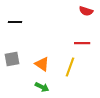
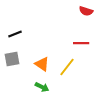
black line: moved 12 px down; rotated 24 degrees counterclockwise
red line: moved 1 px left
yellow line: moved 3 px left; rotated 18 degrees clockwise
